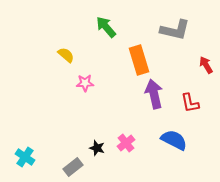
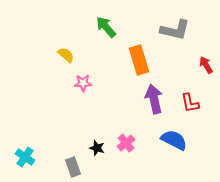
pink star: moved 2 px left
purple arrow: moved 5 px down
gray rectangle: rotated 72 degrees counterclockwise
